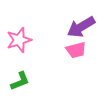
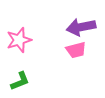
purple arrow: rotated 20 degrees clockwise
